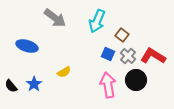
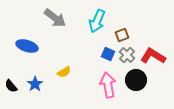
brown square: rotated 32 degrees clockwise
gray cross: moved 1 px left, 1 px up
blue star: moved 1 px right
